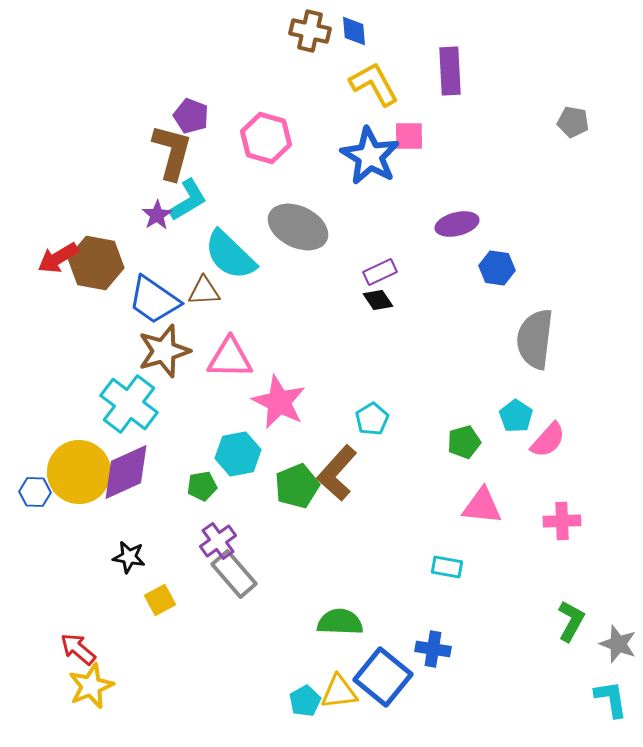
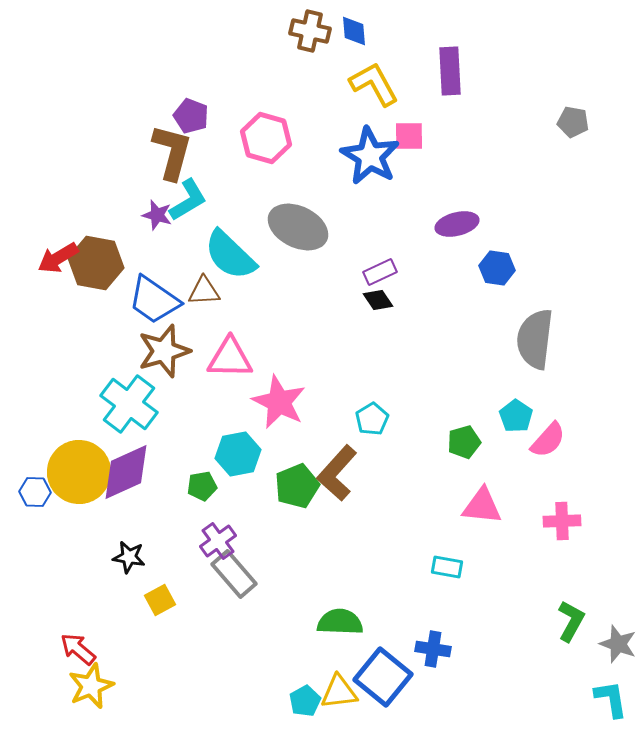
purple star at (157, 215): rotated 24 degrees counterclockwise
